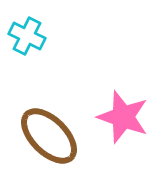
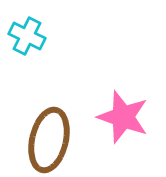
brown ellipse: moved 4 px down; rotated 58 degrees clockwise
